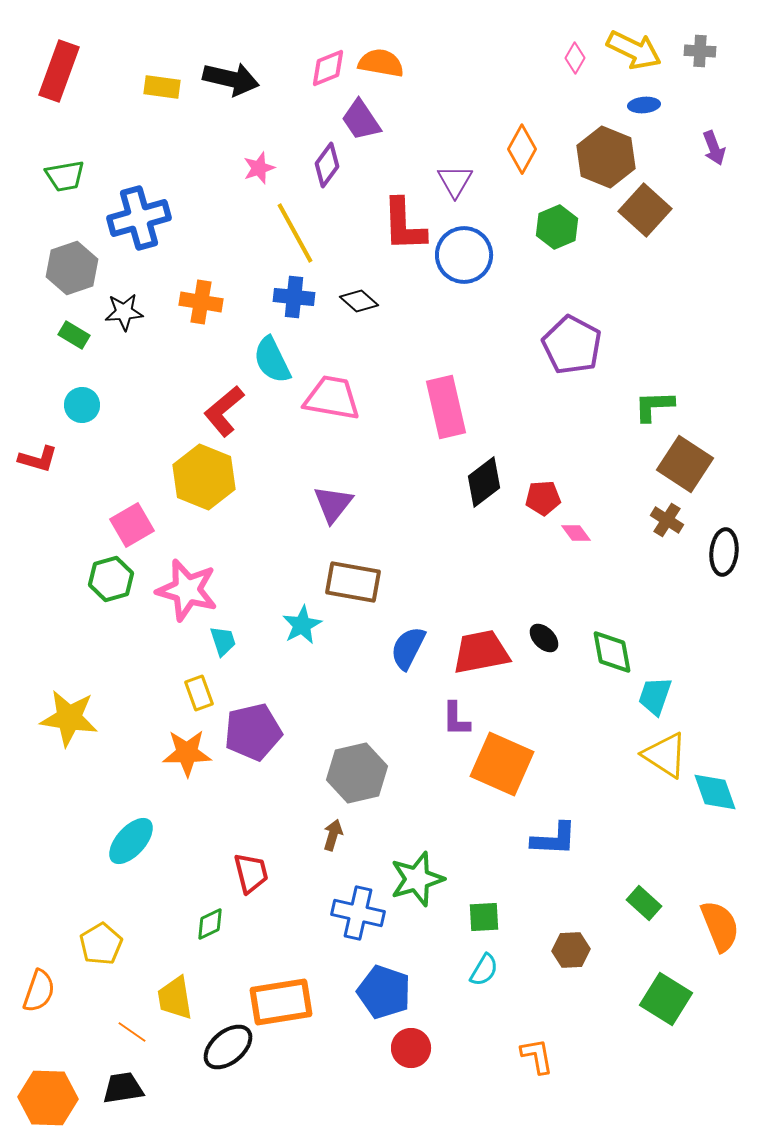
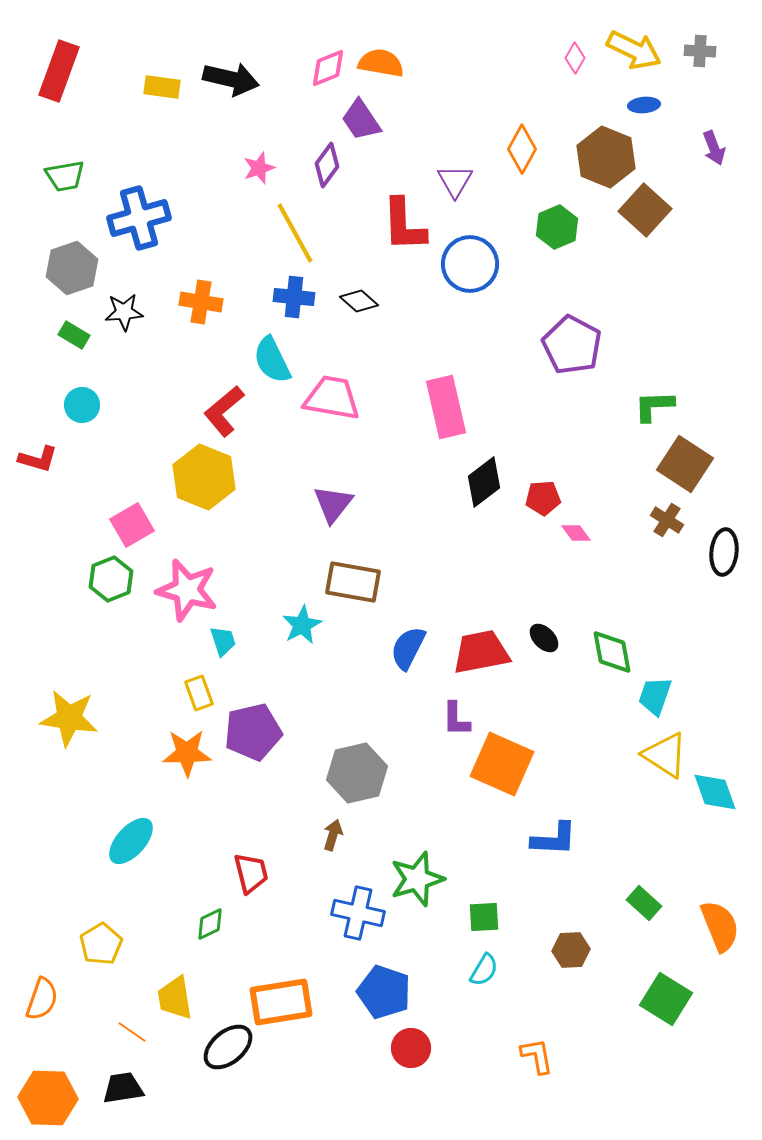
blue circle at (464, 255): moved 6 px right, 9 px down
green hexagon at (111, 579): rotated 6 degrees counterclockwise
orange semicircle at (39, 991): moved 3 px right, 8 px down
